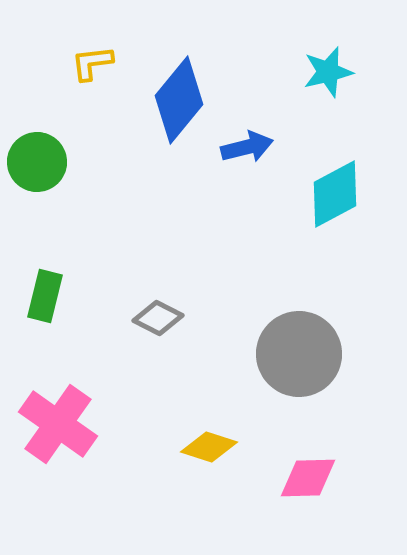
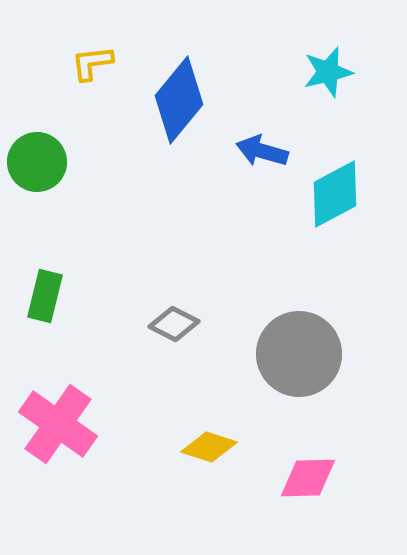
blue arrow: moved 15 px right, 4 px down; rotated 150 degrees counterclockwise
gray diamond: moved 16 px right, 6 px down
